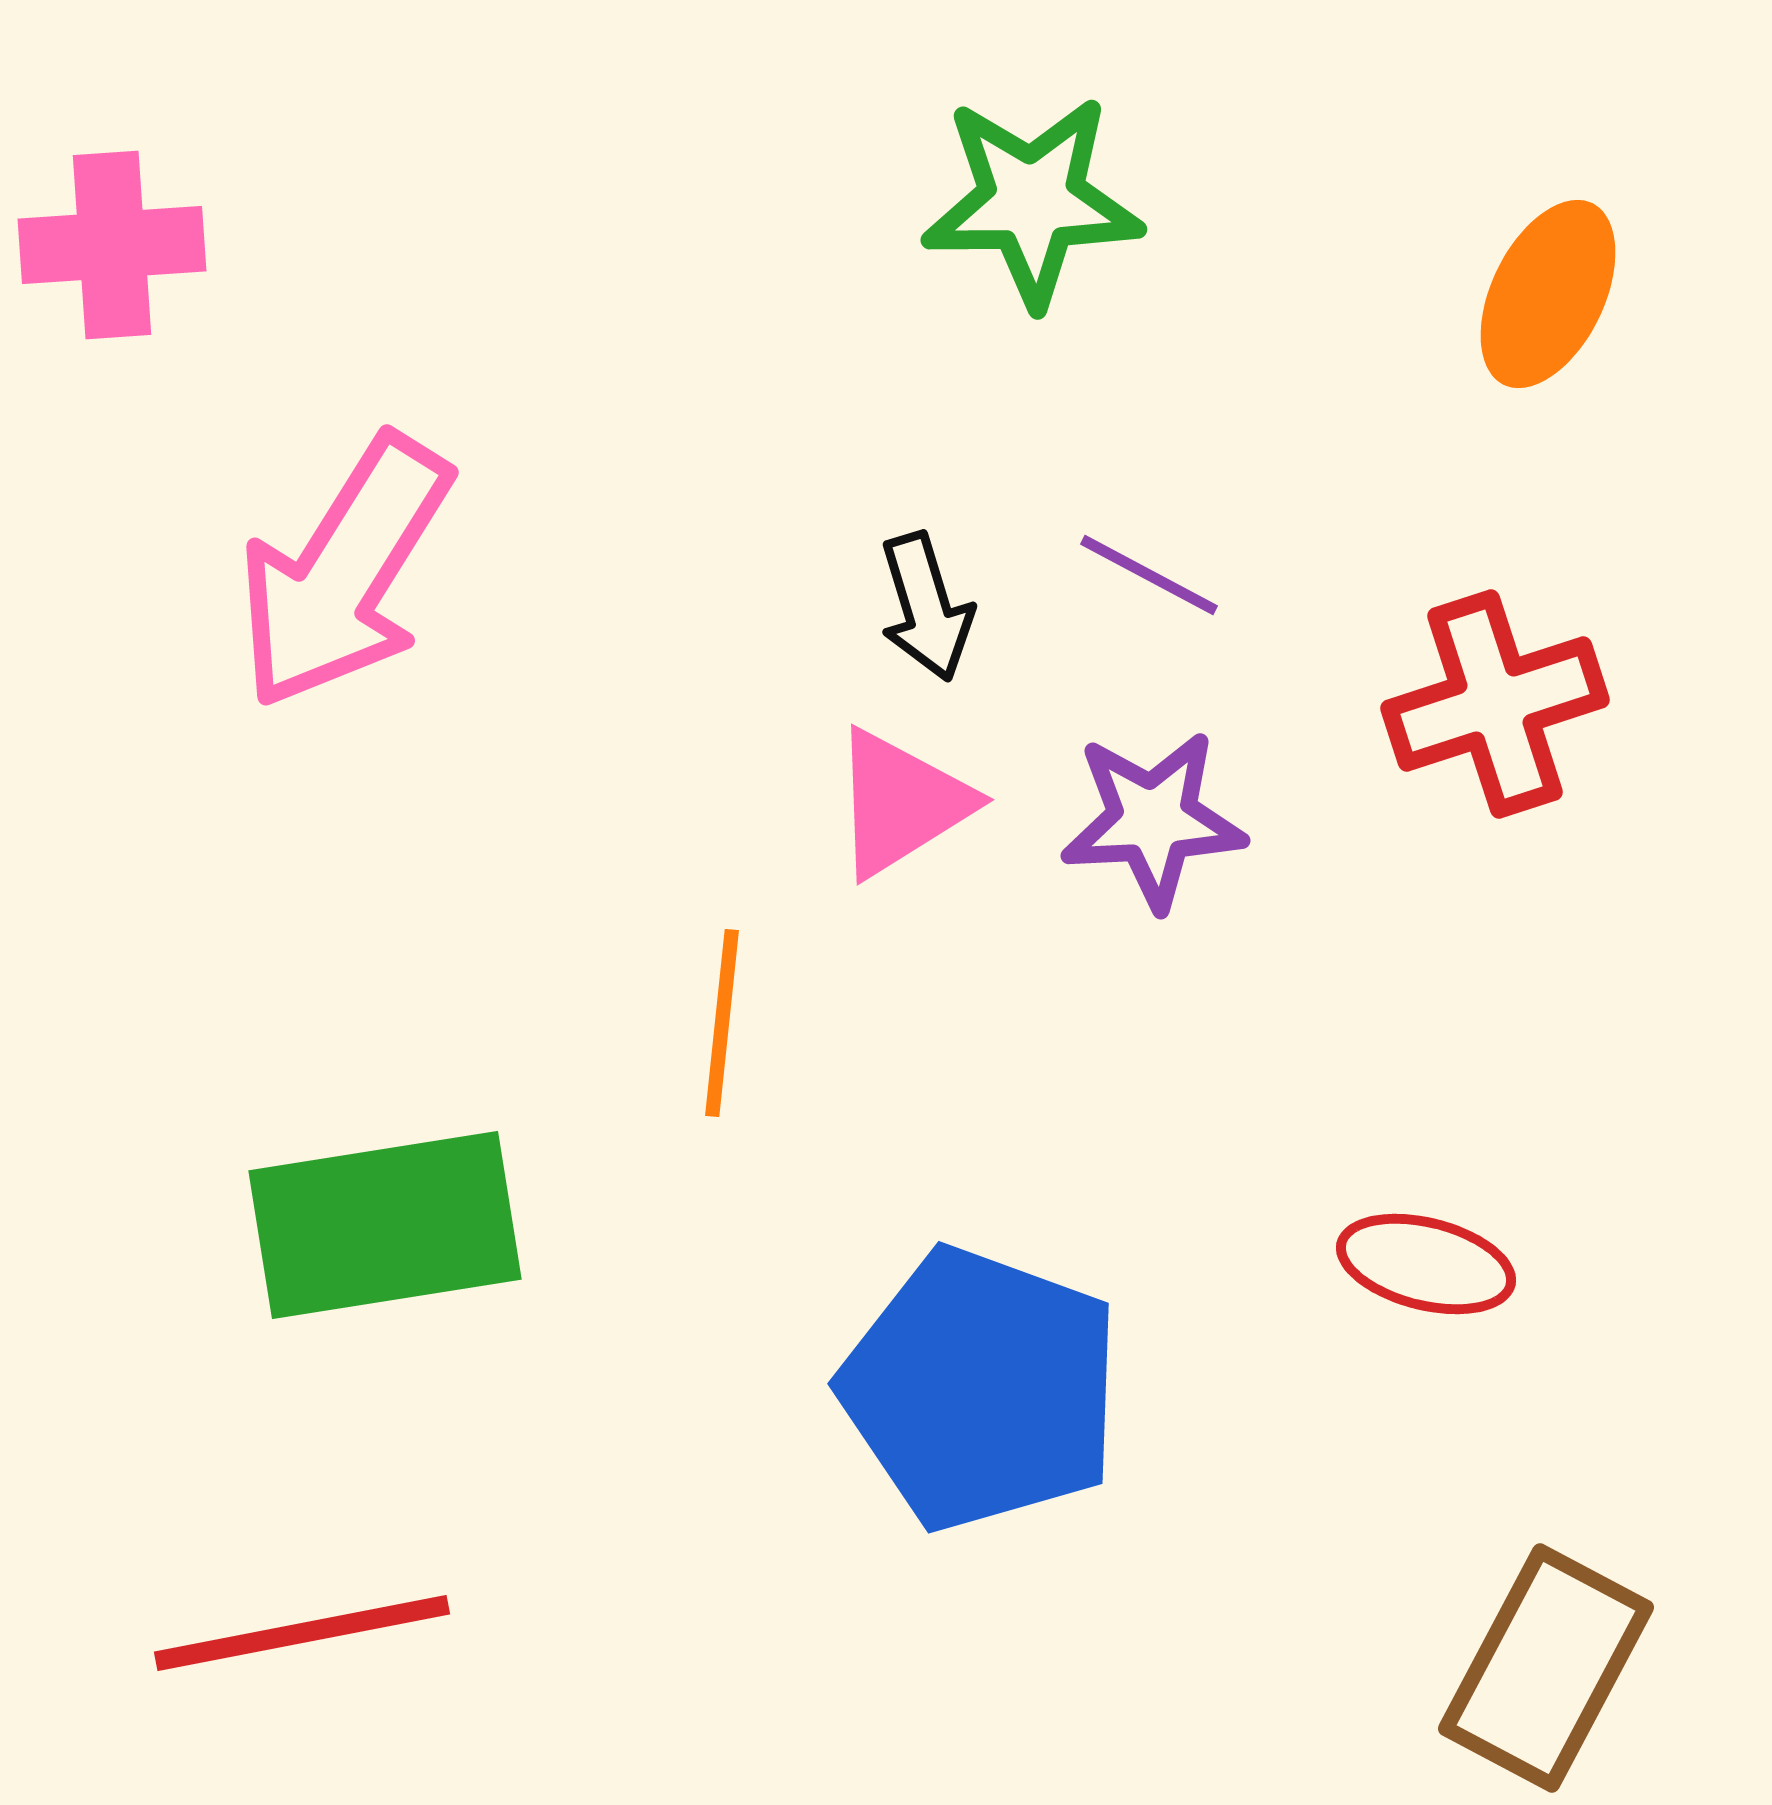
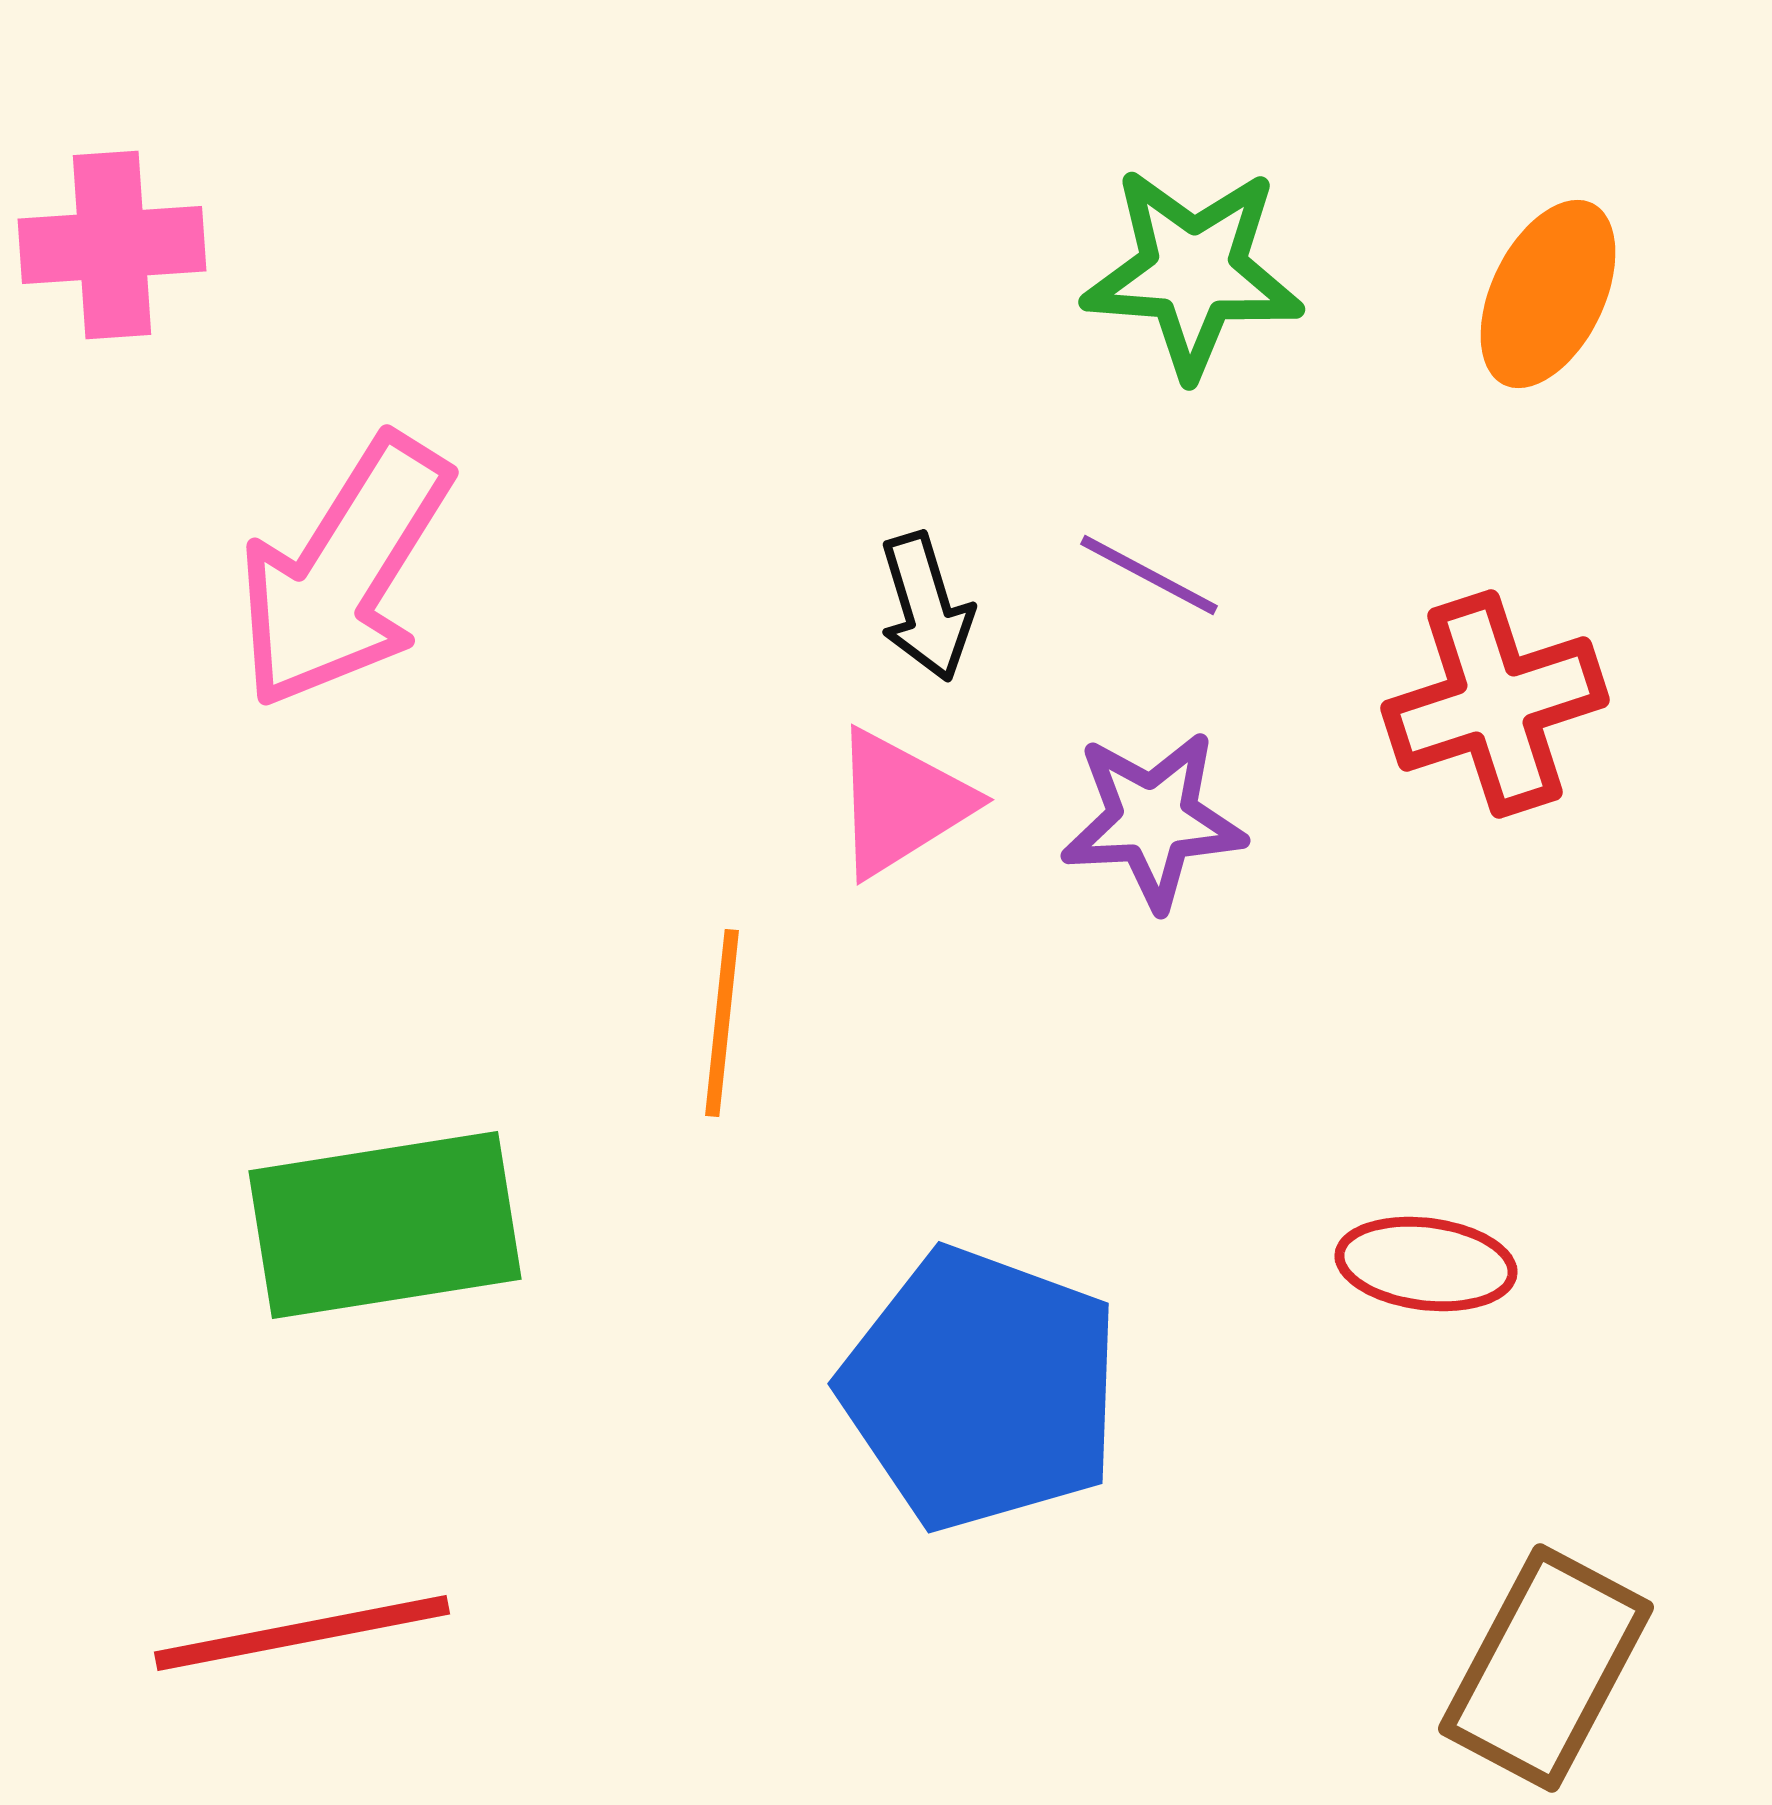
green star: moved 161 px right, 71 px down; rotated 5 degrees clockwise
red ellipse: rotated 7 degrees counterclockwise
